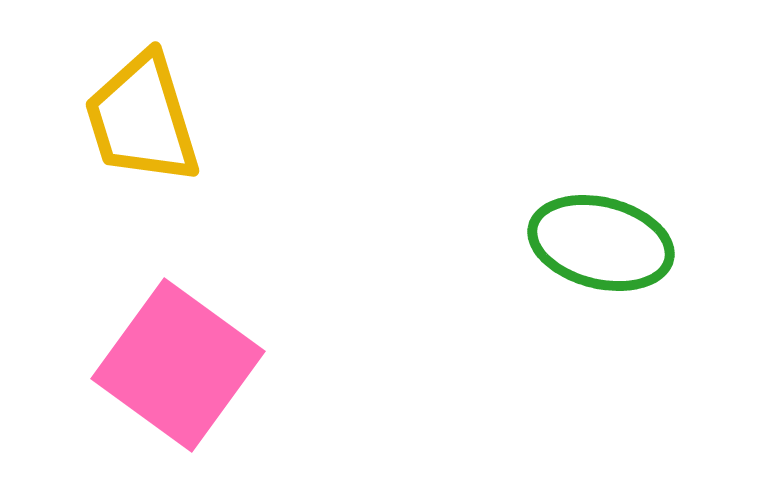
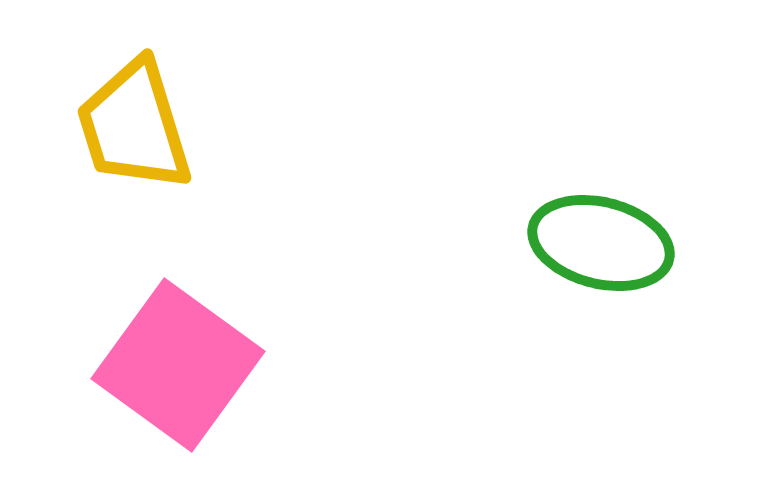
yellow trapezoid: moved 8 px left, 7 px down
